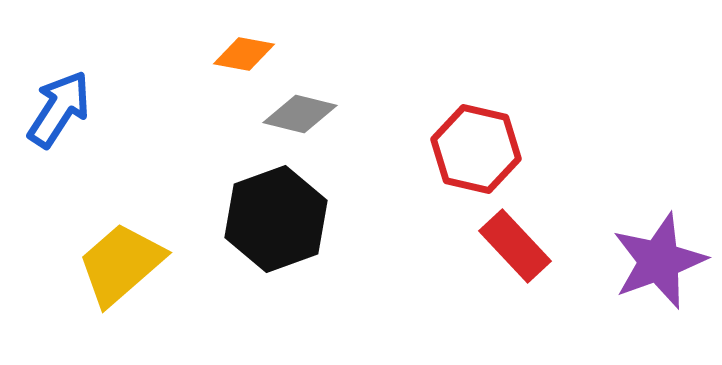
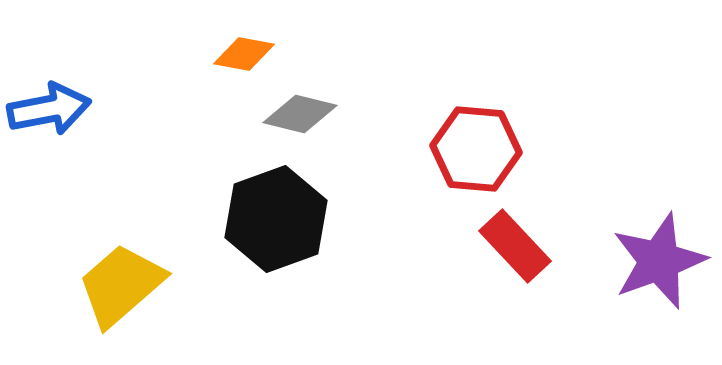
blue arrow: moved 10 px left; rotated 46 degrees clockwise
red hexagon: rotated 8 degrees counterclockwise
yellow trapezoid: moved 21 px down
